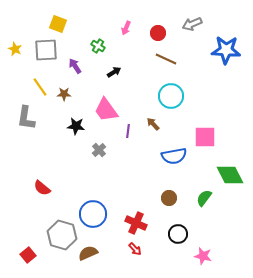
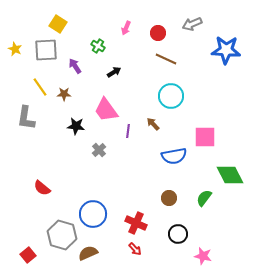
yellow square: rotated 12 degrees clockwise
